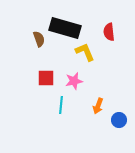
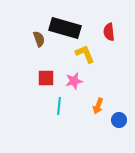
yellow L-shape: moved 2 px down
cyan line: moved 2 px left, 1 px down
